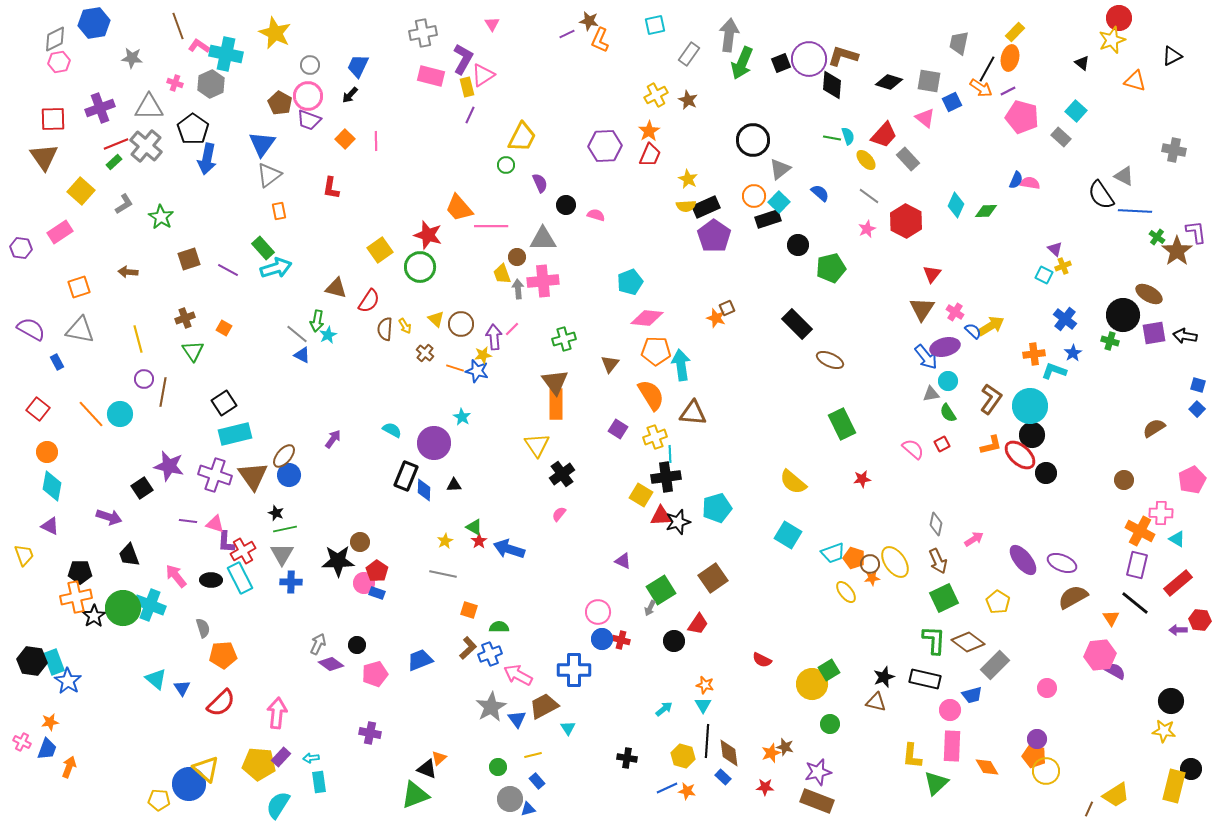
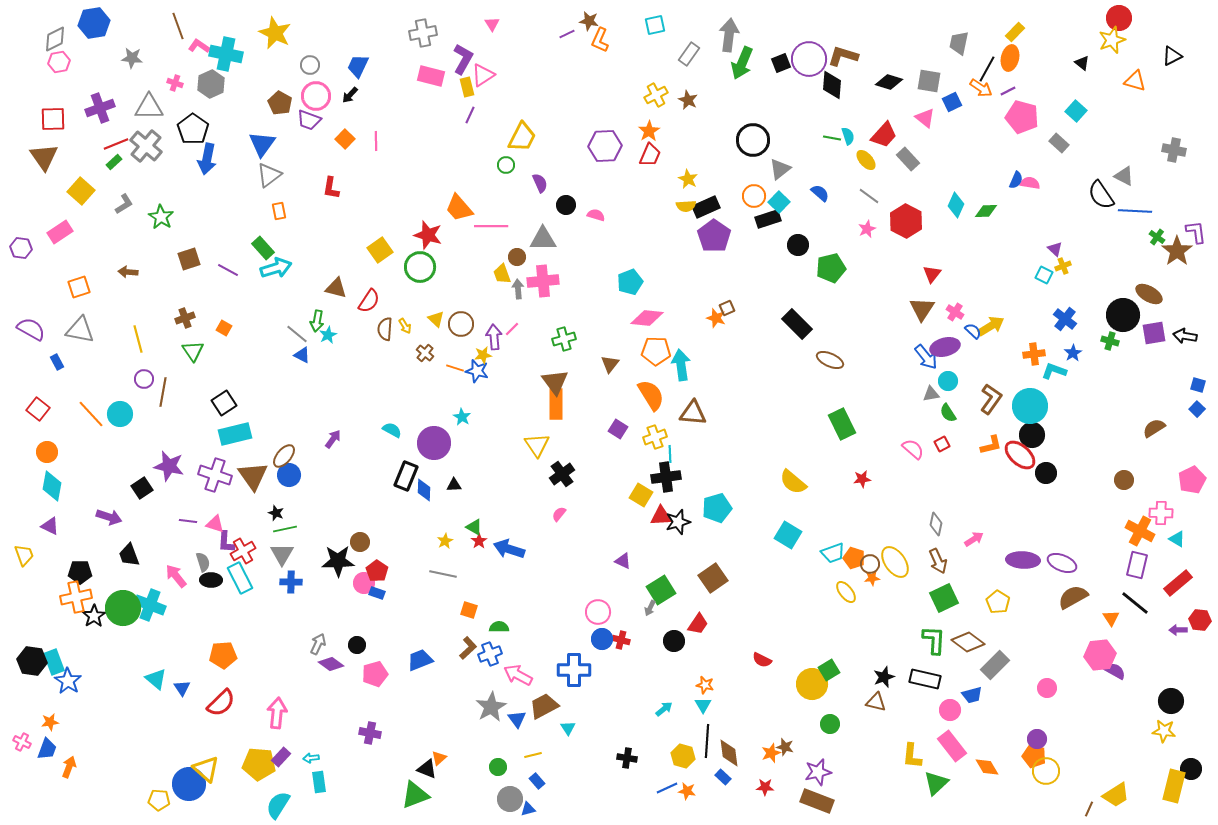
pink circle at (308, 96): moved 8 px right
gray rectangle at (1061, 137): moved 2 px left, 6 px down
purple ellipse at (1023, 560): rotated 48 degrees counterclockwise
gray semicircle at (203, 628): moved 66 px up
pink rectangle at (952, 746): rotated 40 degrees counterclockwise
